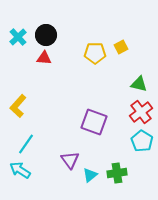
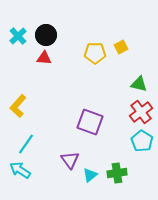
cyan cross: moved 1 px up
purple square: moved 4 px left
